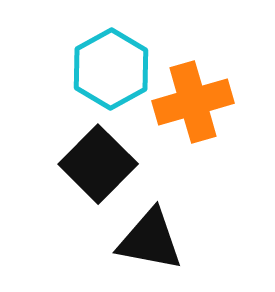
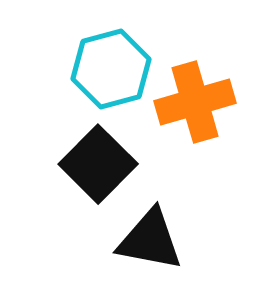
cyan hexagon: rotated 14 degrees clockwise
orange cross: moved 2 px right
